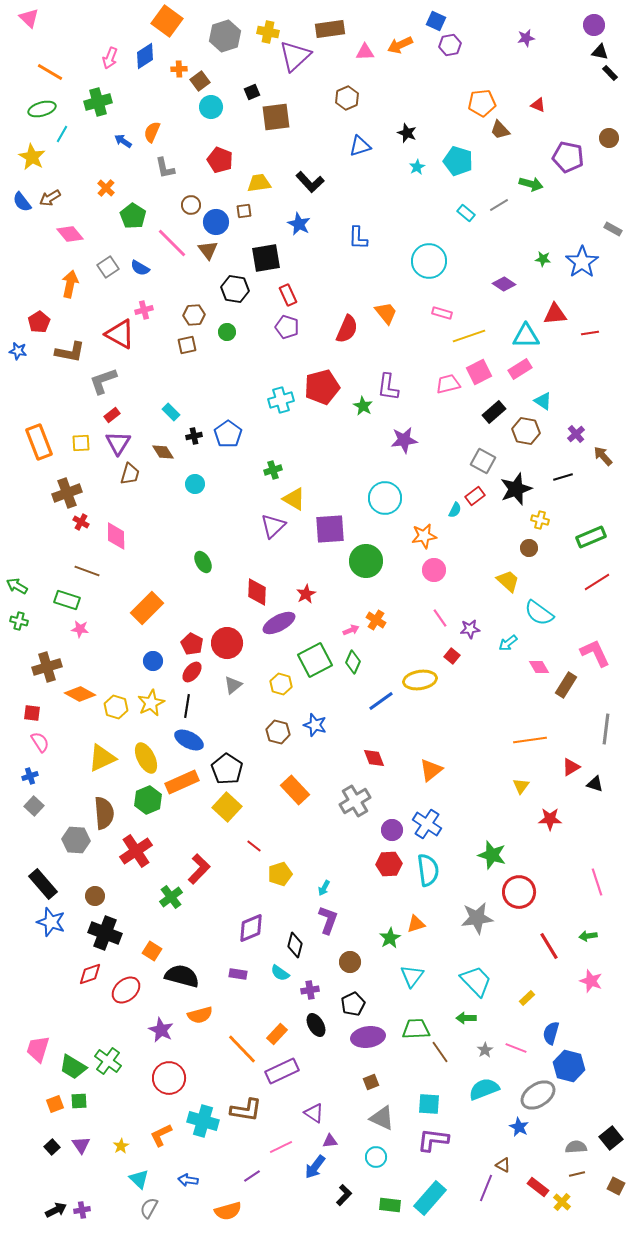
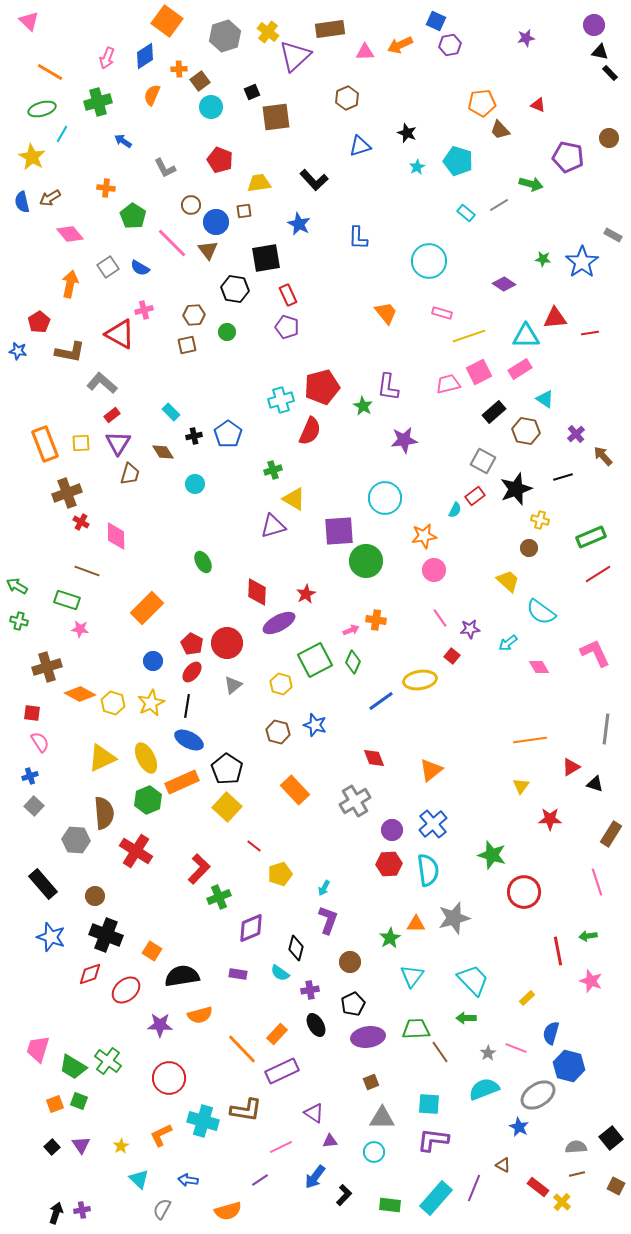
pink triangle at (29, 18): moved 3 px down
yellow cross at (268, 32): rotated 25 degrees clockwise
pink arrow at (110, 58): moved 3 px left
orange semicircle at (152, 132): moved 37 px up
gray L-shape at (165, 168): rotated 15 degrees counterclockwise
black L-shape at (310, 182): moved 4 px right, 2 px up
orange cross at (106, 188): rotated 36 degrees counterclockwise
blue semicircle at (22, 202): rotated 25 degrees clockwise
gray rectangle at (613, 229): moved 6 px down
red triangle at (555, 314): moved 4 px down
red semicircle at (347, 329): moved 37 px left, 102 px down
gray L-shape at (103, 381): moved 1 px left, 2 px down; rotated 60 degrees clockwise
cyan triangle at (543, 401): moved 2 px right, 2 px up
orange rectangle at (39, 442): moved 6 px right, 2 px down
purple triangle at (273, 526): rotated 28 degrees clockwise
purple square at (330, 529): moved 9 px right, 2 px down
red line at (597, 582): moved 1 px right, 8 px up
cyan semicircle at (539, 613): moved 2 px right, 1 px up
orange cross at (376, 620): rotated 24 degrees counterclockwise
brown rectangle at (566, 685): moved 45 px right, 149 px down
yellow hexagon at (116, 707): moved 3 px left, 4 px up
blue cross at (427, 824): moved 6 px right; rotated 16 degrees clockwise
red cross at (136, 851): rotated 24 degrees counterclockwise
red circle at (519, 892): moved 5 px right
green cross at (171, 897): moved 48 px right; rotated 15 degrees clockwise
gray star at (477, 918): moved 23 px left; rotated 8 degrees counterclockwise
blue star at (51, 922): moved 15 px down
orange triangle at (416, 924): rotated 18 degrees clockwise
black cross at (105, 933): moved 1 px right, 2 px down
black diamond at (295, 945): moved 1 px right, 3 px down
red line at (549, 946): moved 9 px right, 5 px down; rotated 20 degrees clockwise
black semicircle at (182, 976): rotated 24 degrees counterclockwise
cyan trapezoid at (476, 981): moved 3 px left, 1 px up
purple star at (161, 1030): moved 1 px left, 5 px up; rotated 25 degrees counterclockwise
gray star at (485, 1050): moved 3 px right, 3 px down
green square at (79, 1101): rotated 24 degrees clockwise
gray triangle at (382, 1118): rotated 24 degrees counterclockwise
cyan circle at (376, 1157): moved 2 px left, 5 px up
blue arrow at (315, 1167): moved 10 px down
purple line at (252, 1176): moved 8 px right, 4 px down
purple line at (486, 1188): moved 12 px left
cyan rectangle at (430, 1198): moved 6 px right
gray semicircle at (149, 1208): moved 13 px right, 1 px down
black arrow at (56, 1210): moved 3 px down; rotated 45 degrees counterclockwise
